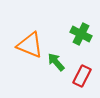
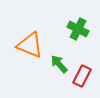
green cross: moved 3 px left, 5 px up
green arrow: moved 3 px right, 2 px down
